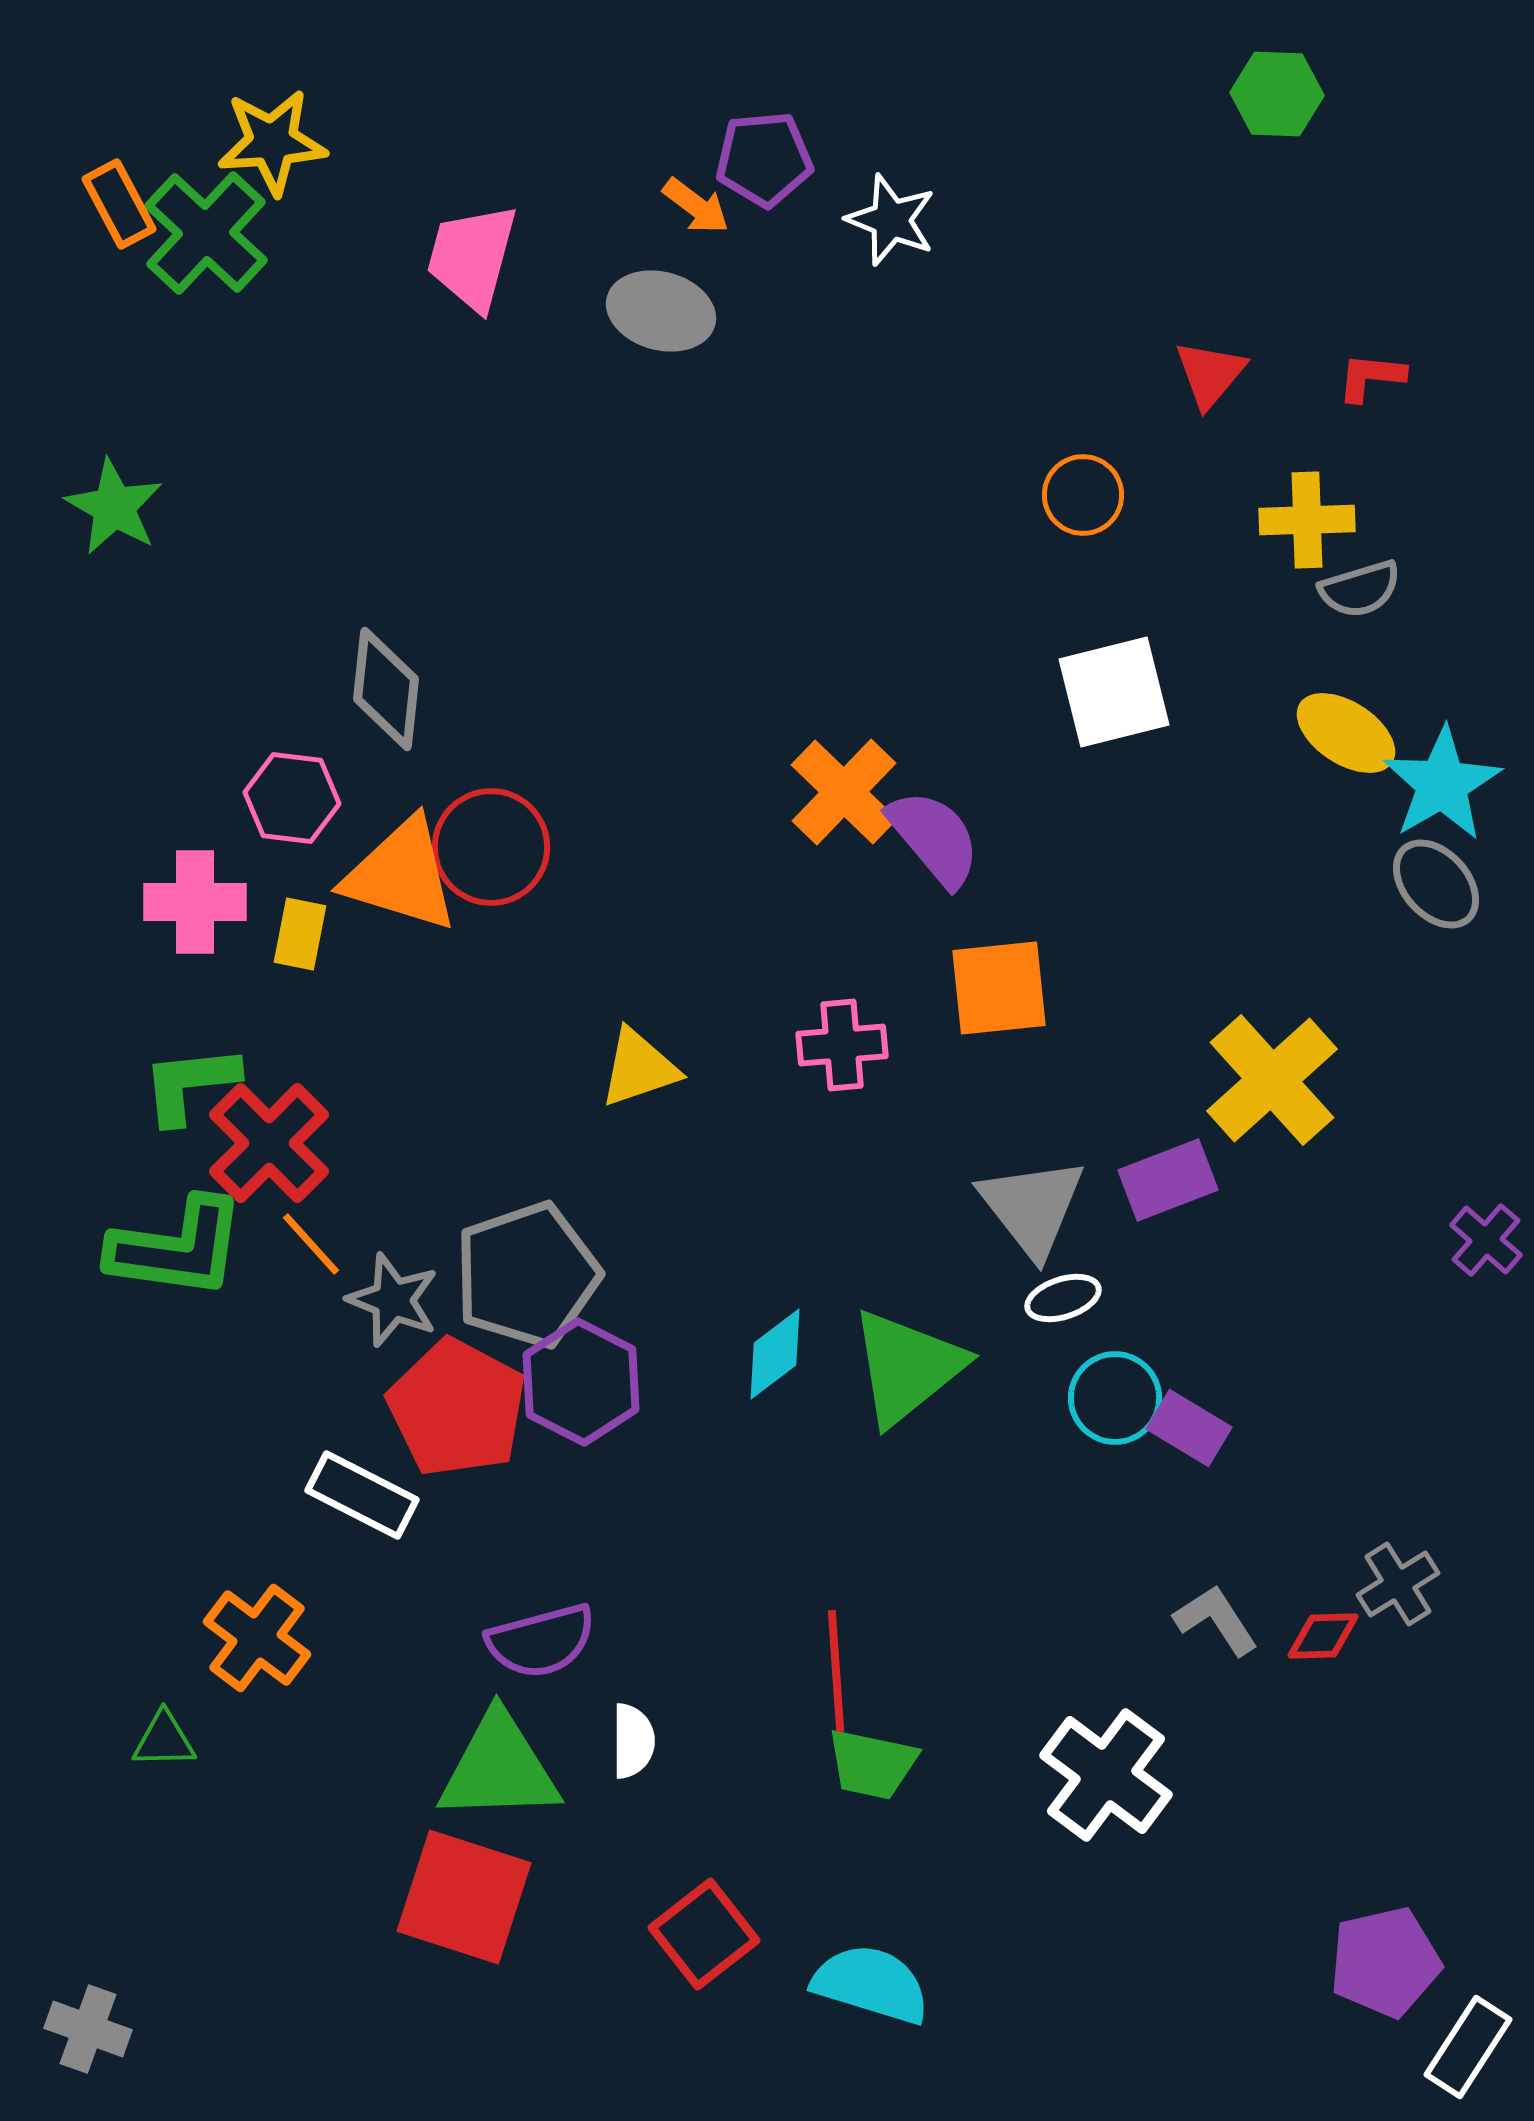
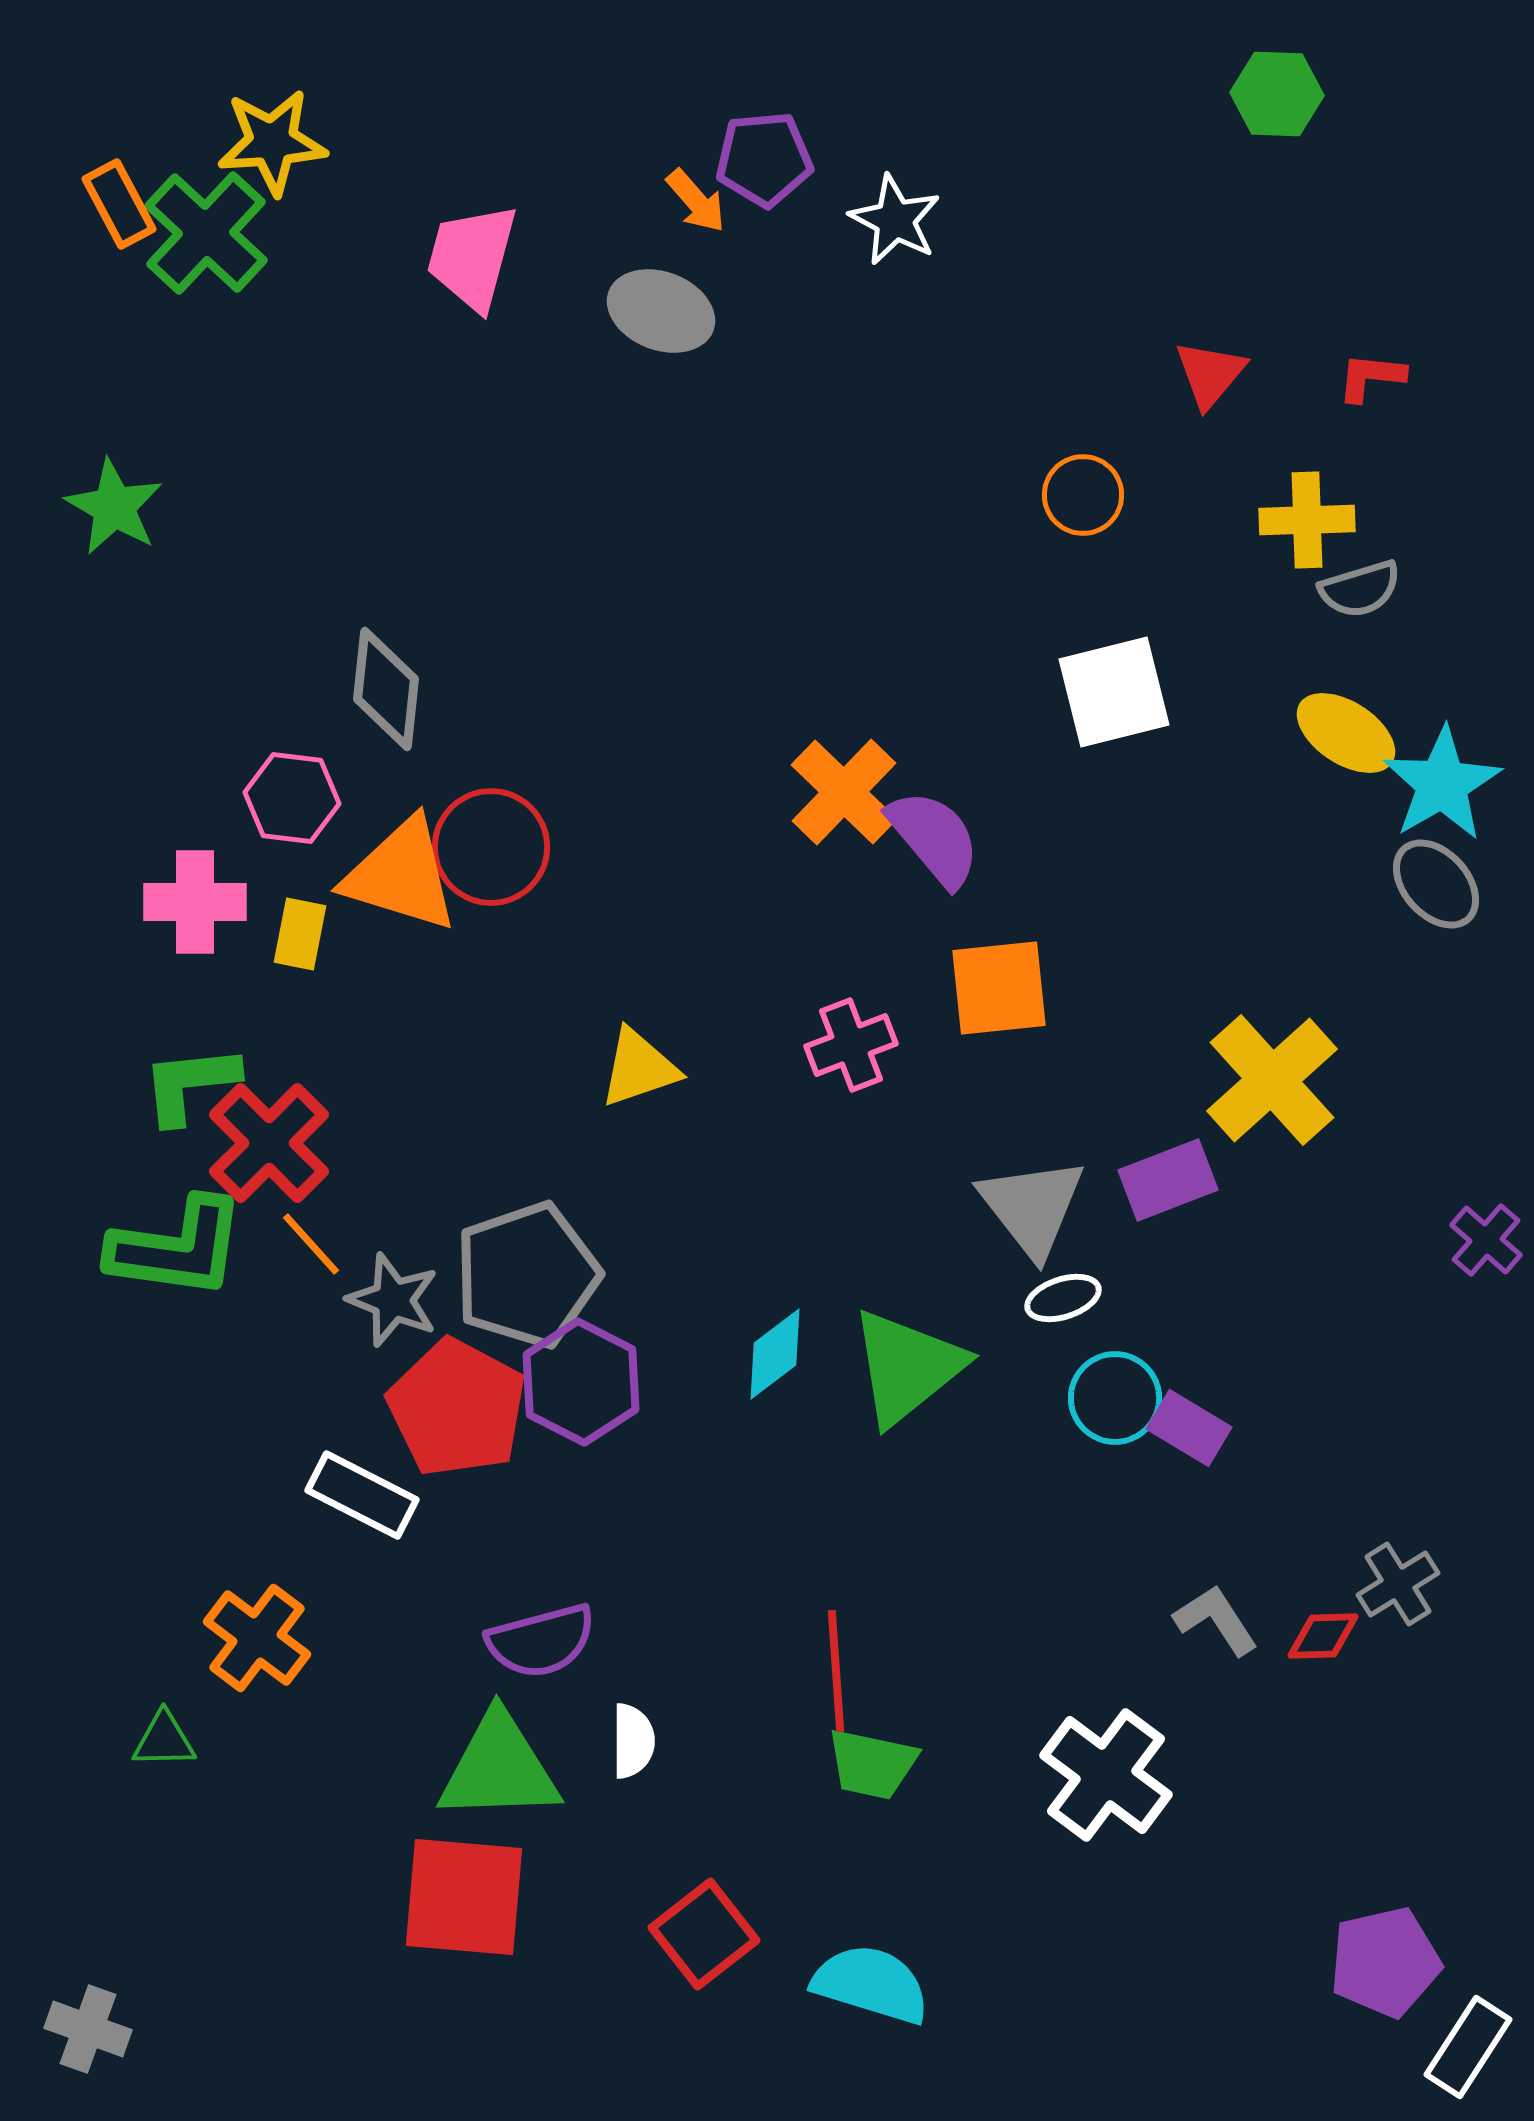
orange arrow at (696, 206): moved 5 px up; rotated 12 degrees clockwise
white star at (891, 220): moved 4 px right; rotated 6 degrees clockwise
gray ellipse at (661, 311): rotated 6 degrees clockwise
pink cross at (842, 1045): moved 9 px right; rotated 16 degrees counterclockwise
red square at (464, 1897): rotated 13 degrees counterclockwise
